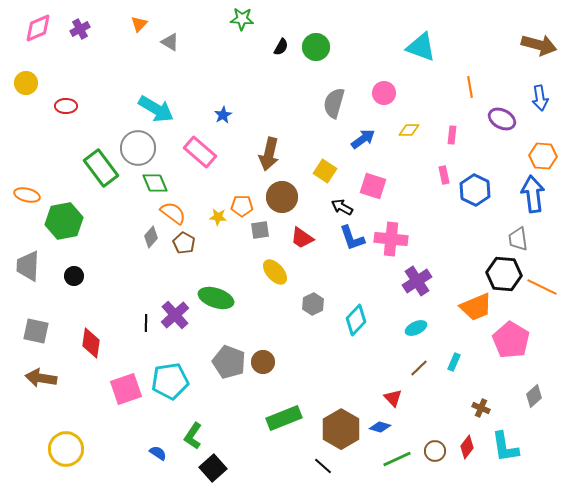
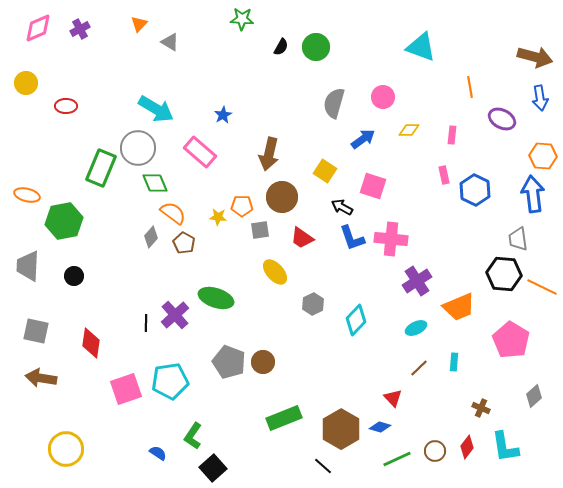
brown arrow at (539, 45): moved 4 px left, 12 px down
pink circle at (384, 93): moved 1 px left, 4 px down
green rectangle at (101, 168): rotated 60 degrees clockwise
orange trapezoid at (476, 307): moved 17 px left
cyan rectangle at (454, 362): rotated 18 degrees counterclockwise
